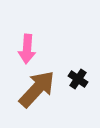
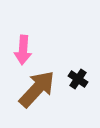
pink arrow: moved 4 px left, 1 px down
